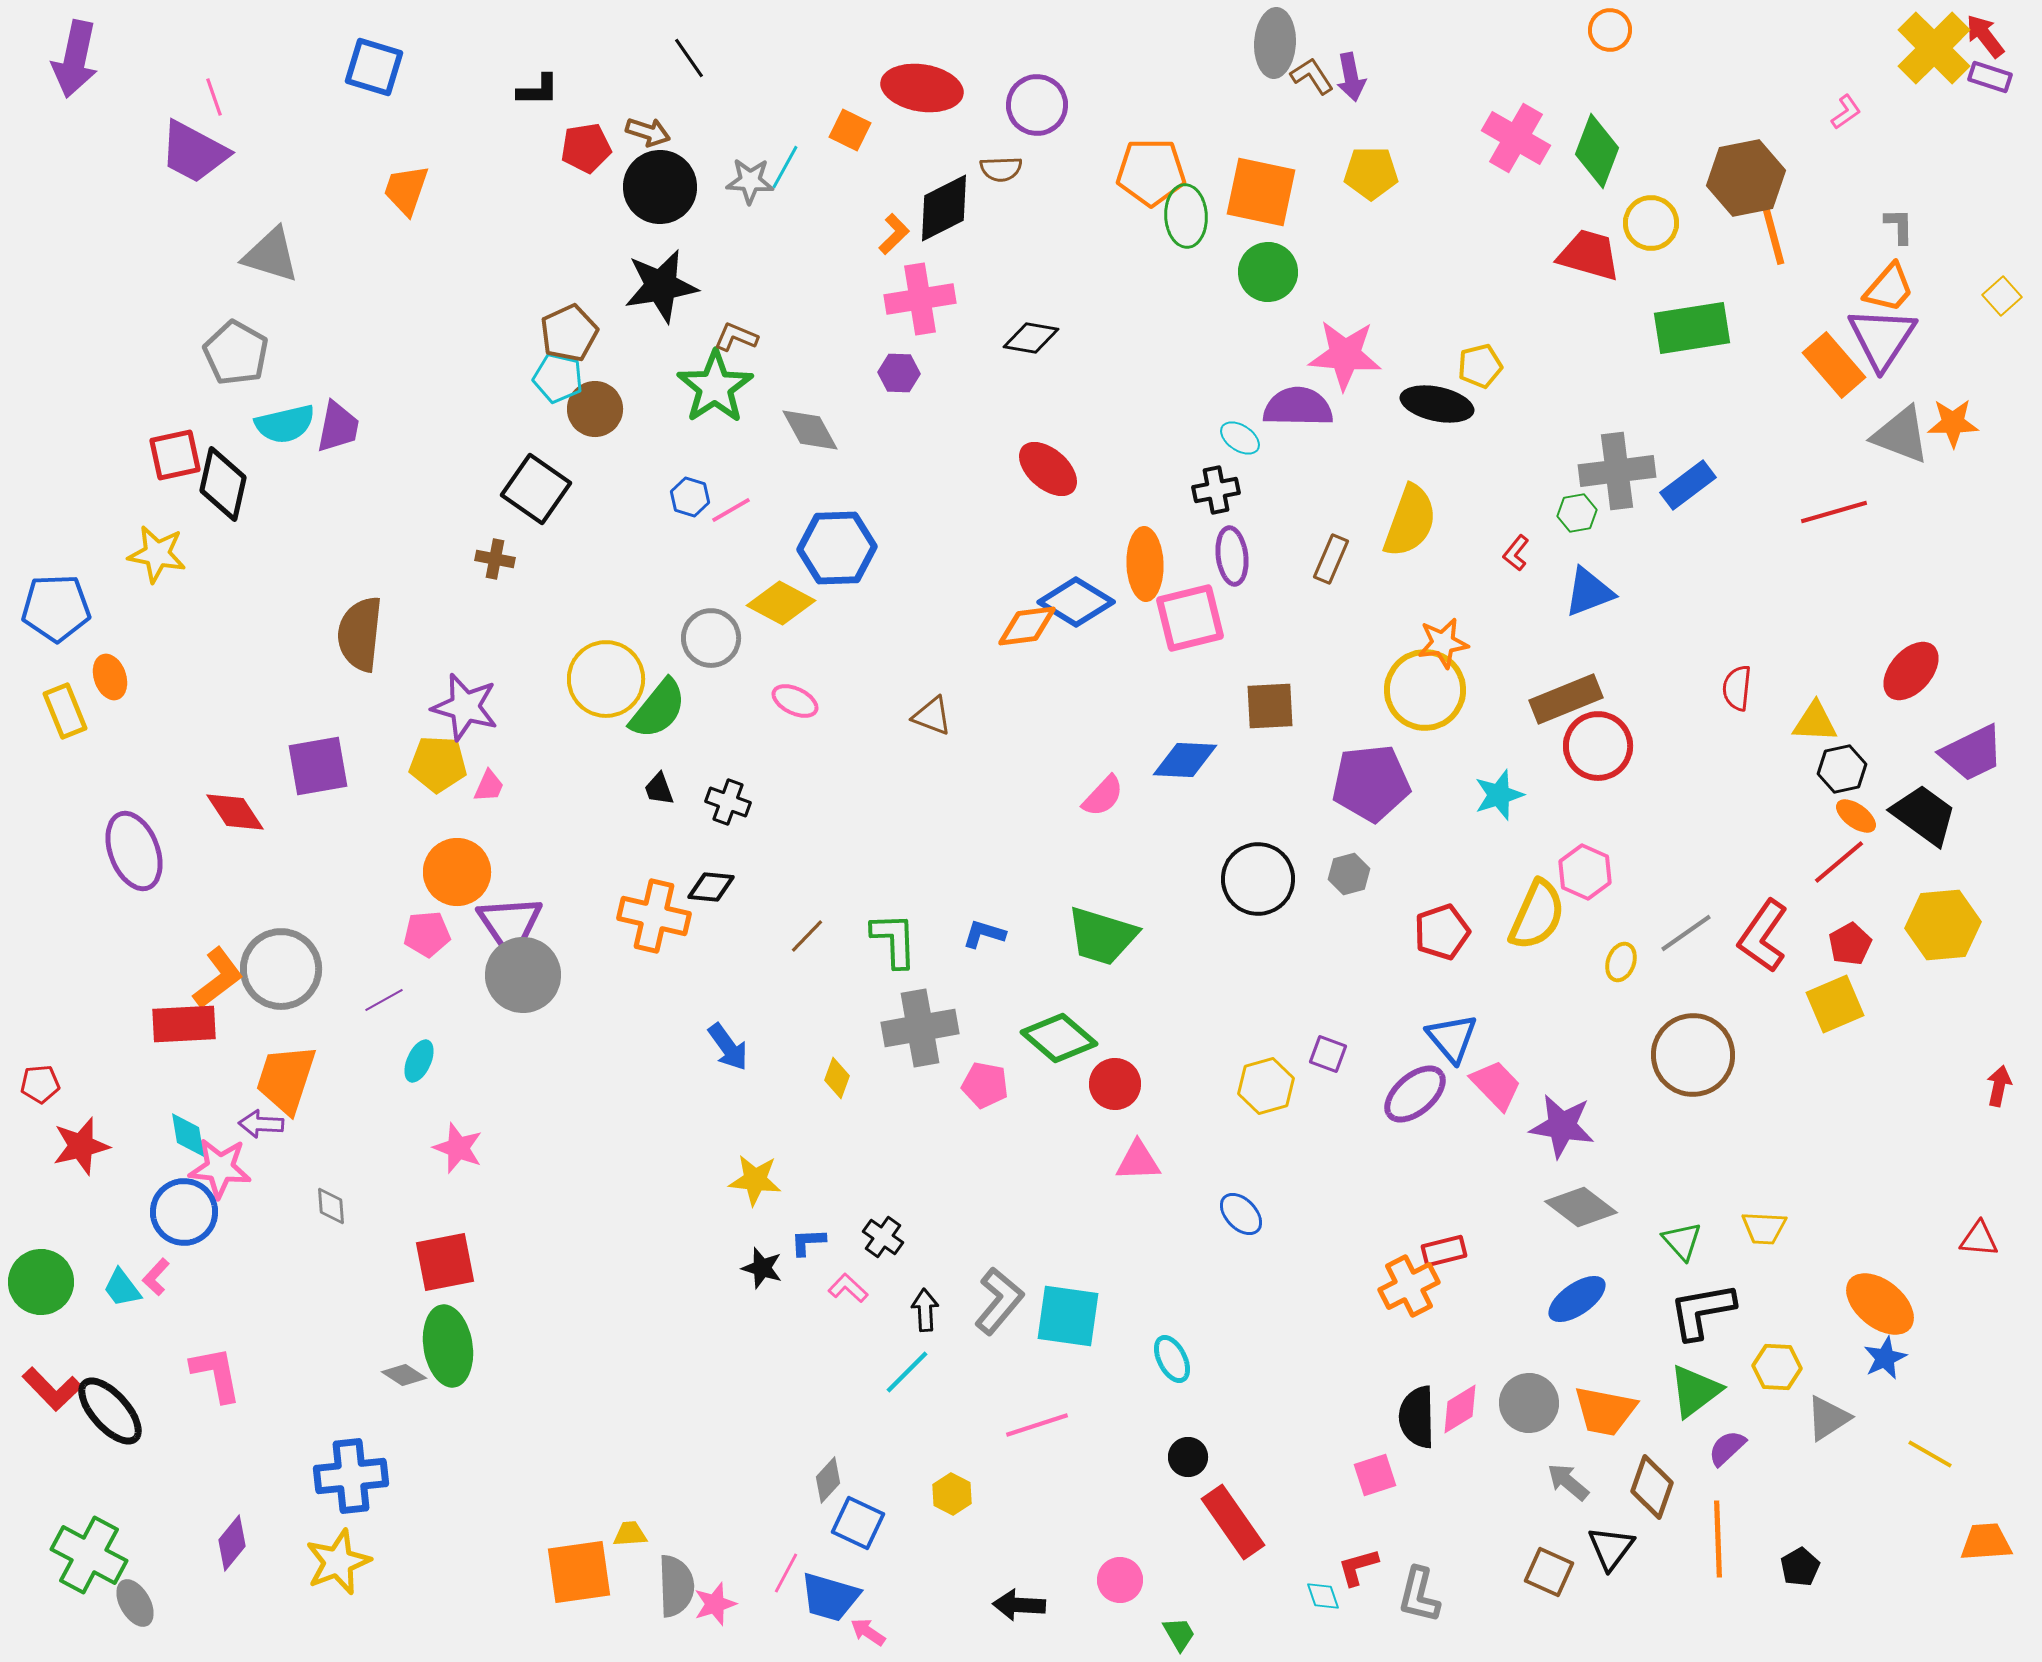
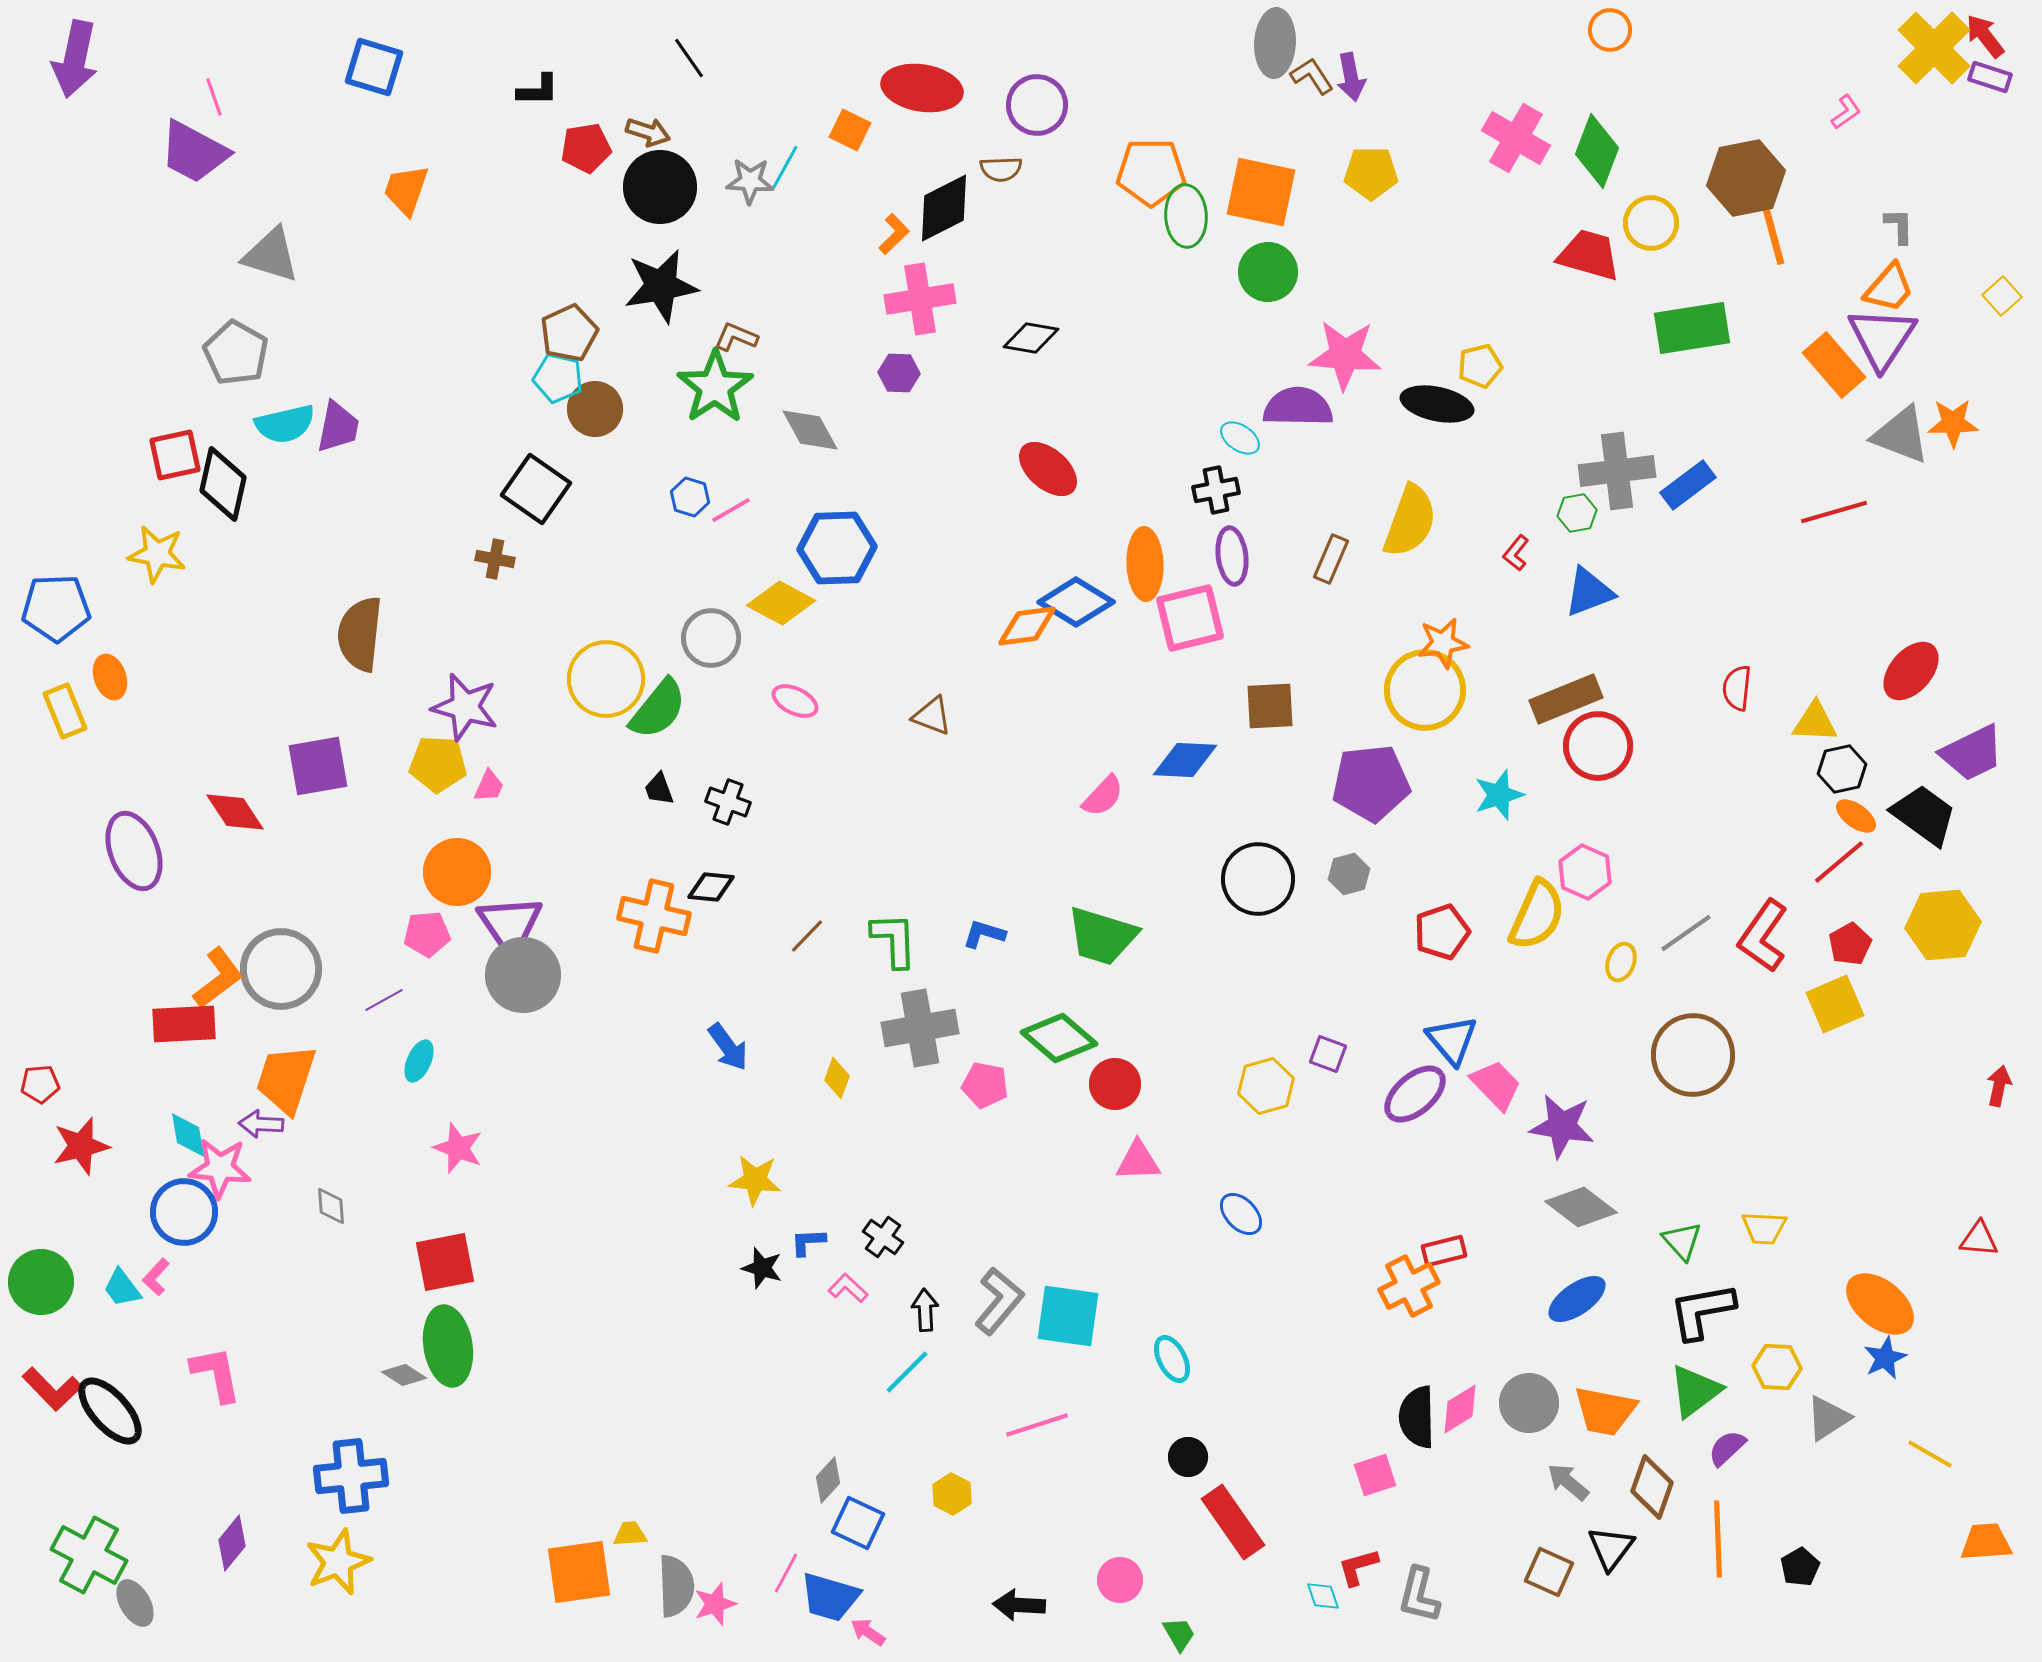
blue triangle at (1452, 1038): moved 2 px down
